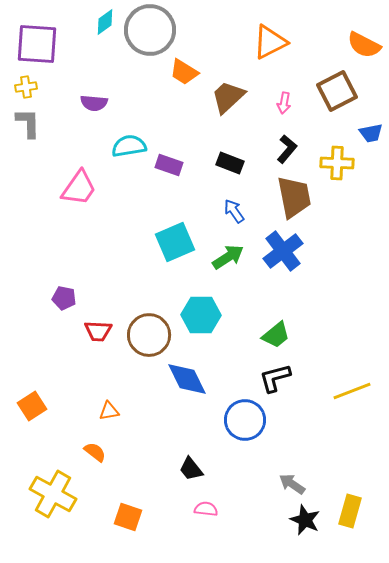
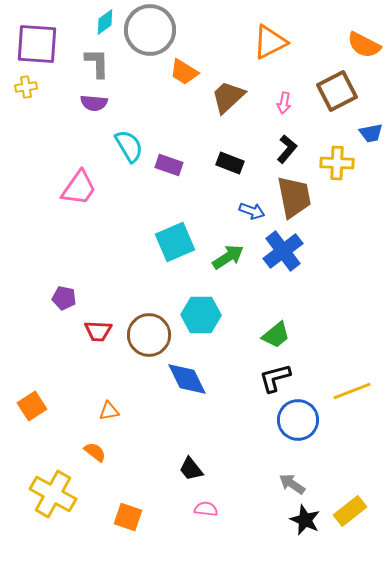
gray L-shape at (28, 123): moved 69 px right, 60 px up
cyan semicircle at (129, 146): rotated 68 degrees clockwise
blue arrow at (234, 211): moved 18 px right; rotated 145 degrees clockwise
blue circle at (245, 420): moved 53 px right
yellow rectangle at (350, 511): rotated 36 degrees clockwise
